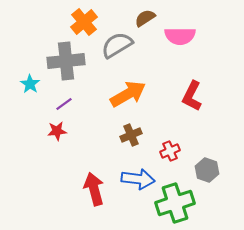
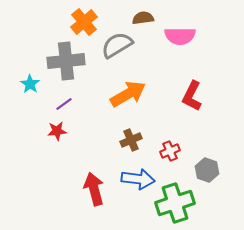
brown semicircle: moved 2 px left; rotated 25 degrees clockwise
brown cross: moved 5 px down
